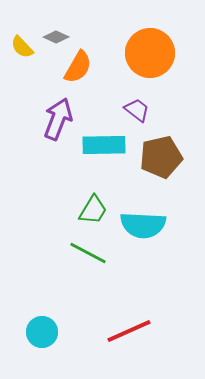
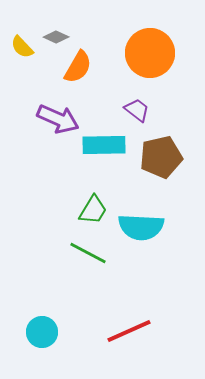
purple arrow: rotated 93 degrees clockwise
cyan semicircle: moved 2 px left, 2 px down
